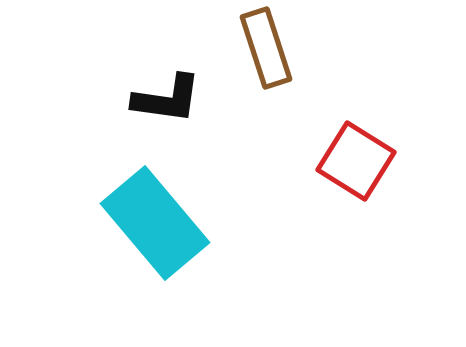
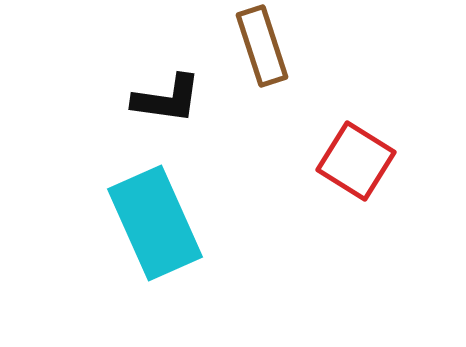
brown rectangle: moved 4 px left, 2 px up
cyan rectangle: rotated 16 degrees clockwise
